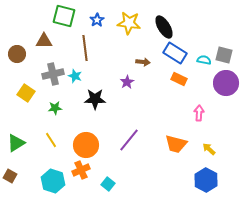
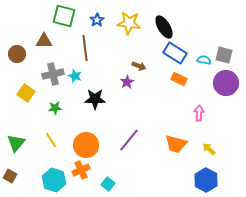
brown arrow: moved 4 px left, 4 px down; rotated 16 degrees clockwise
green triangle: rotated 18 degrees counterclockwise
cyan hexagon: moved 1 px right, 1 px up
